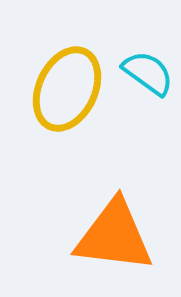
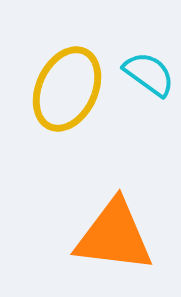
cyan semicircle: moved 1 px right, 1 px down
